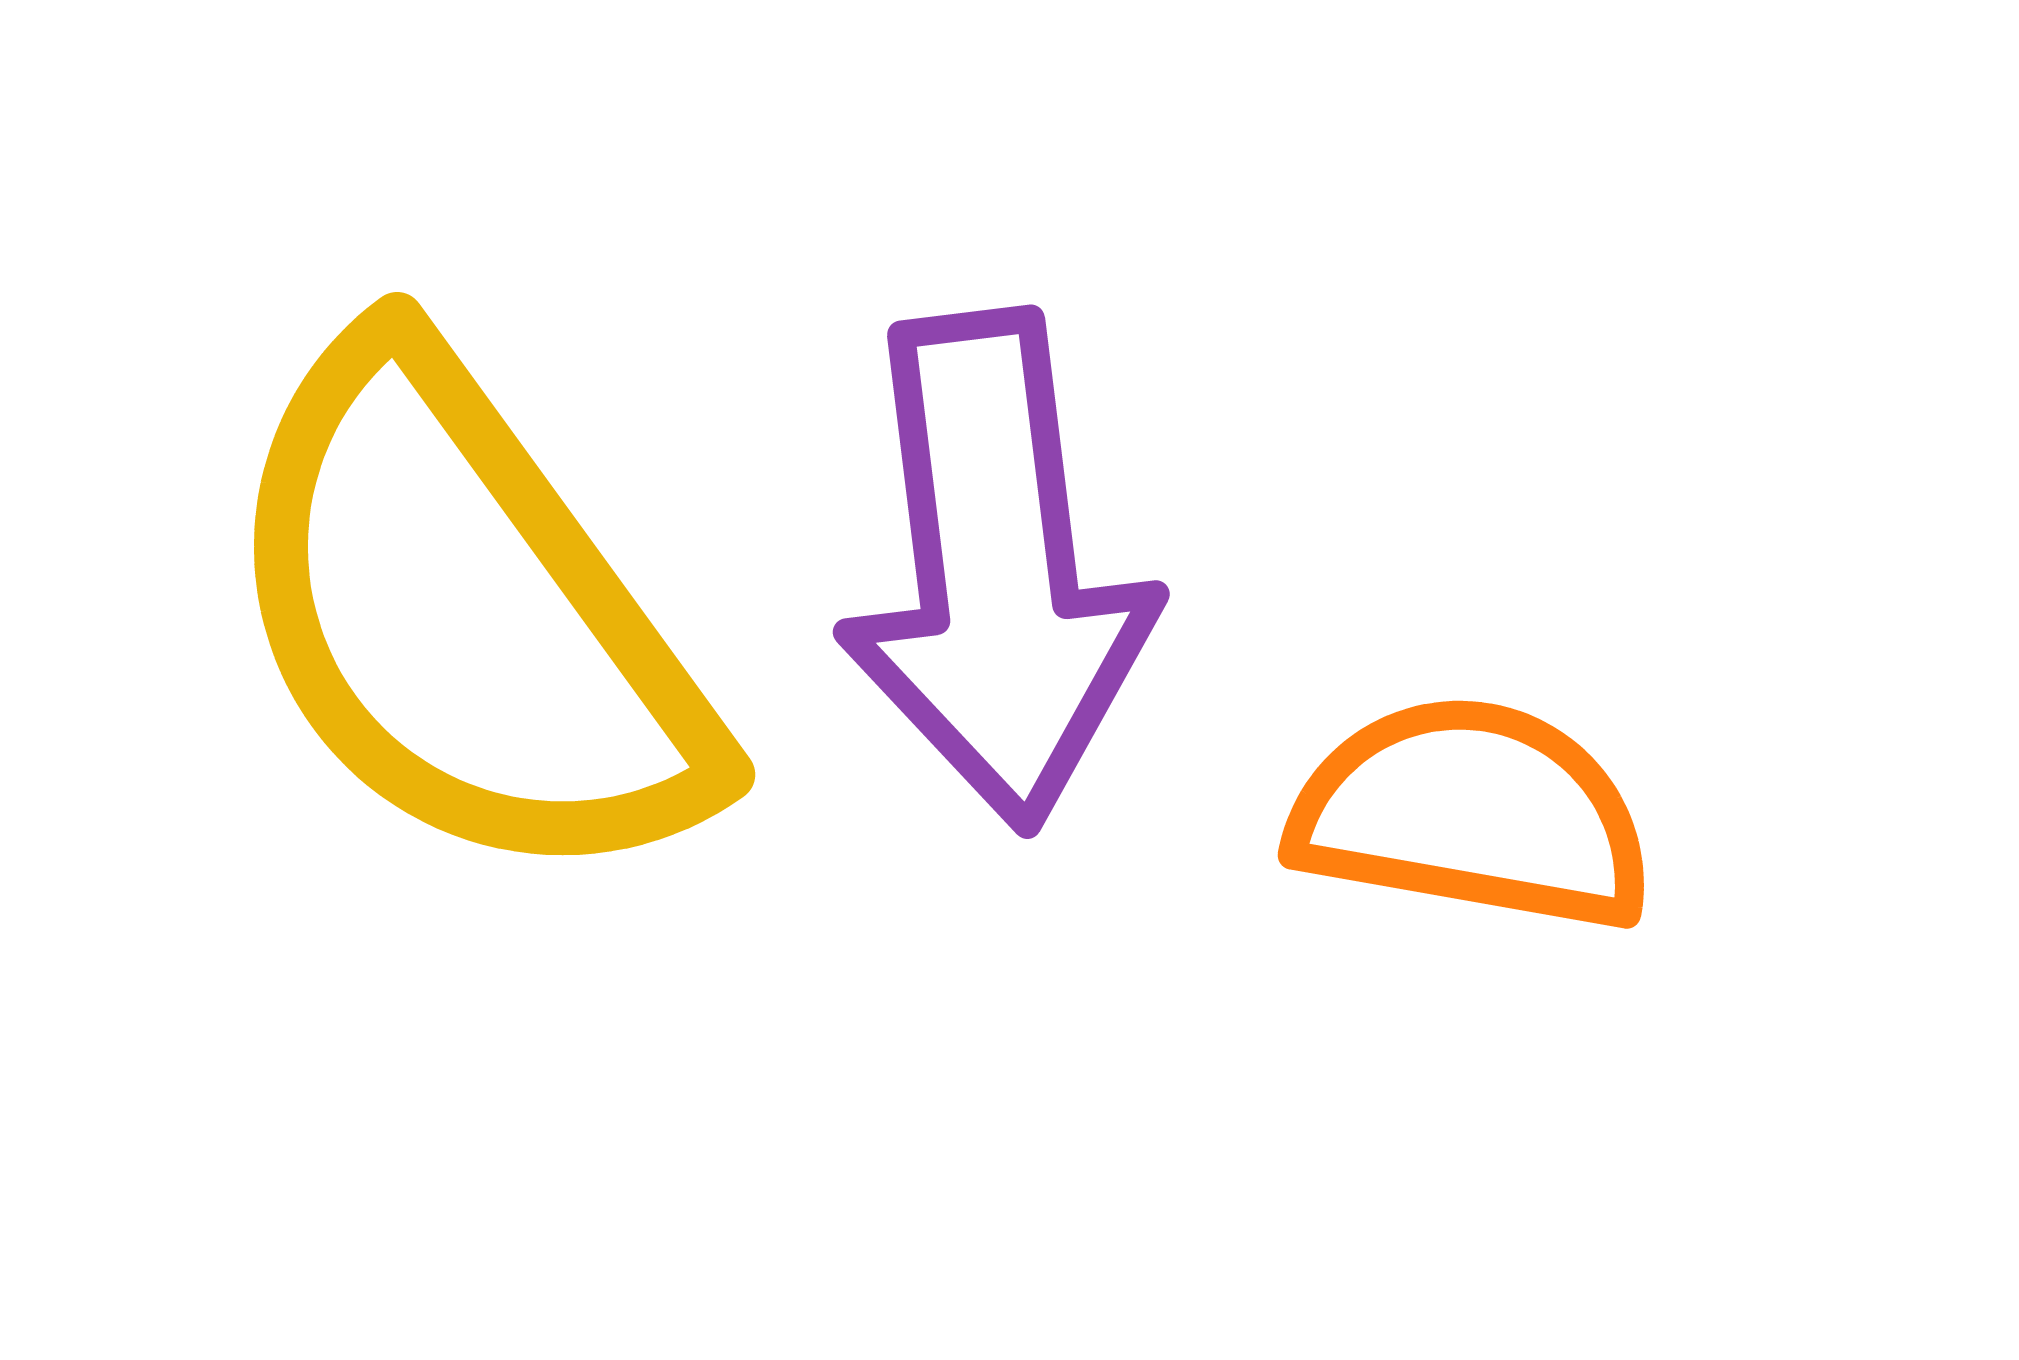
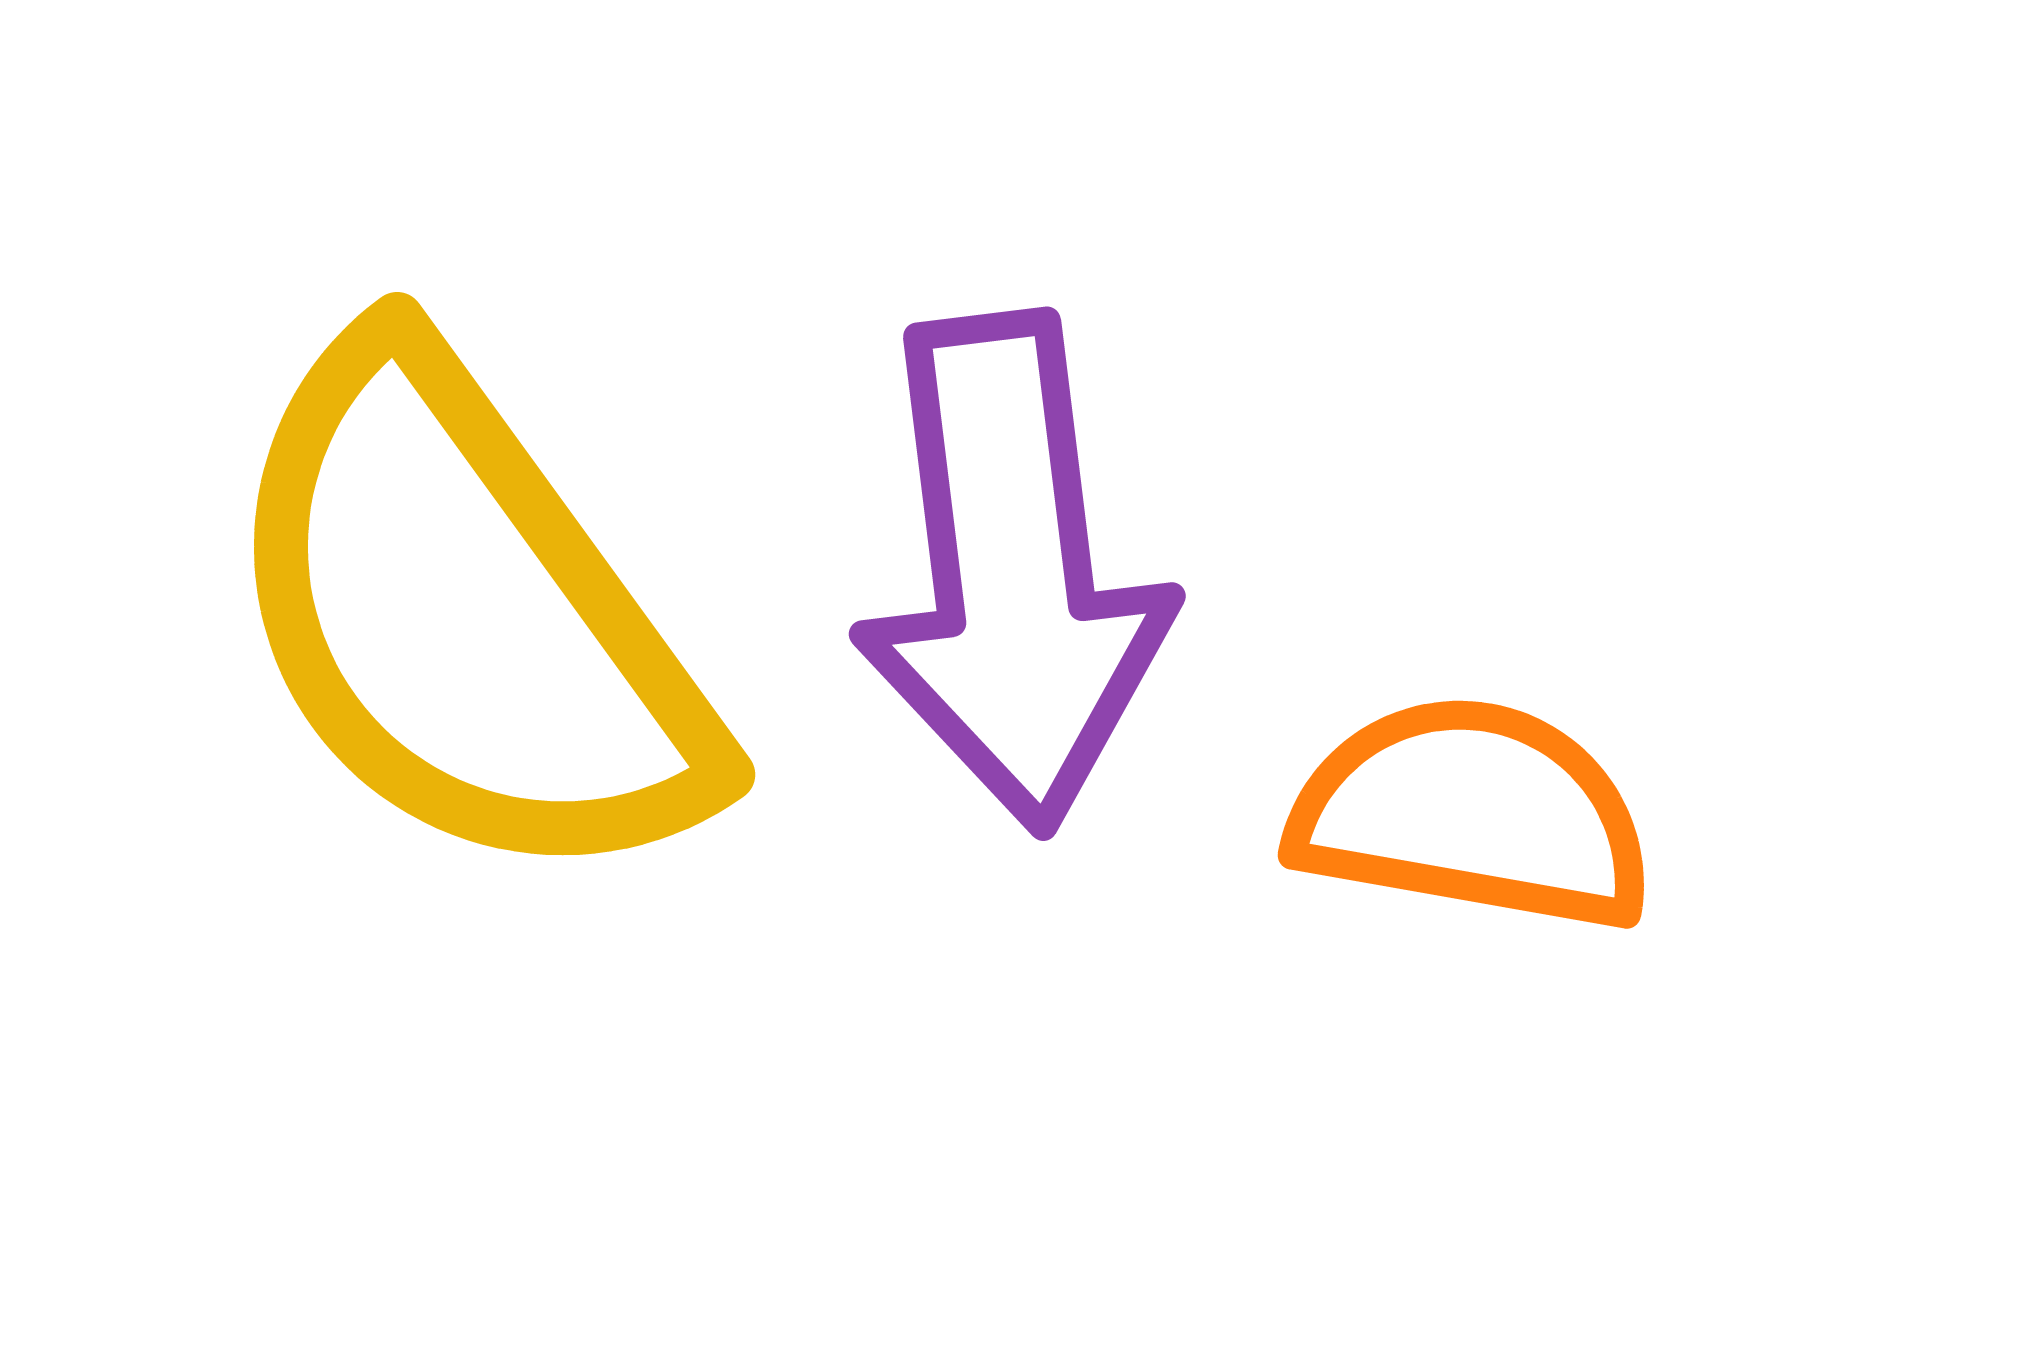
purple arrow: moved 16 px right, 2 px down
